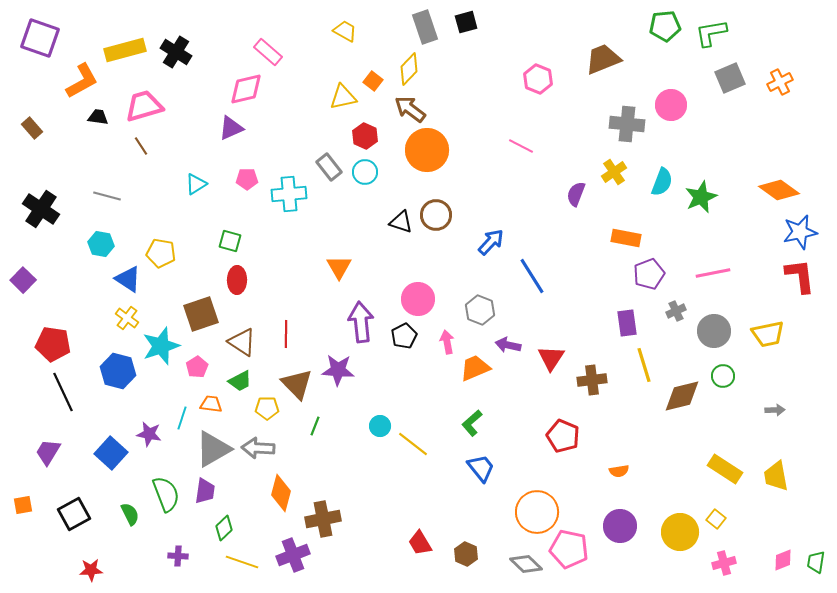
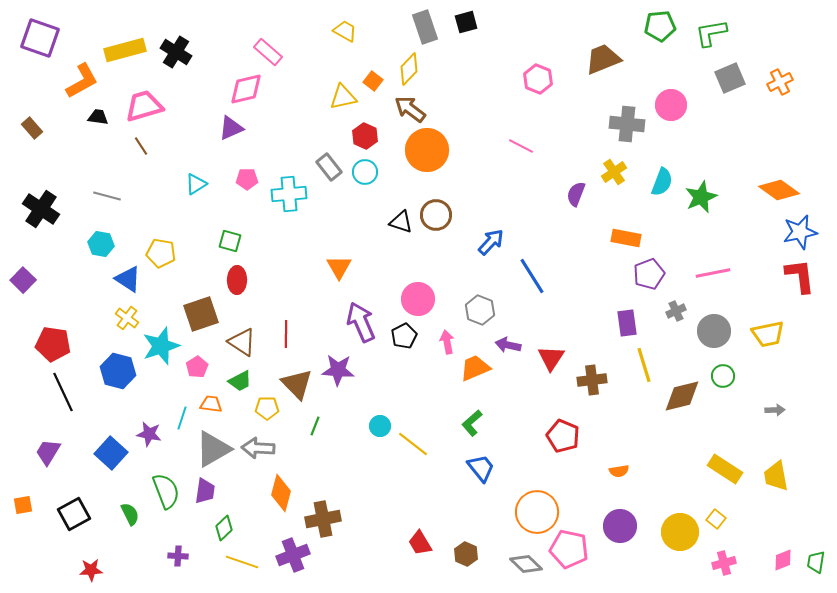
green pentagon at (665, 26): moved 5 px left
purple arrow at (361, 322): rotated 18 degrees counterclockwise
green semicircle at (166, 494): moved 3 px up
